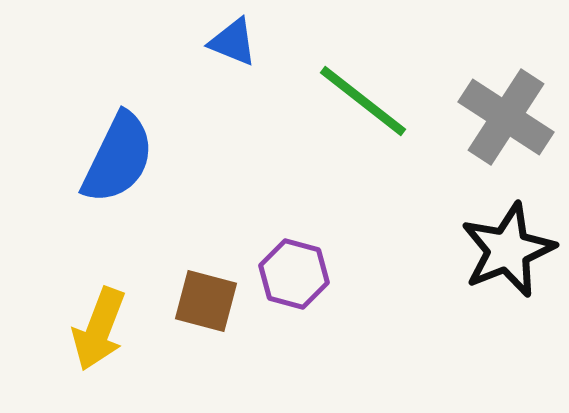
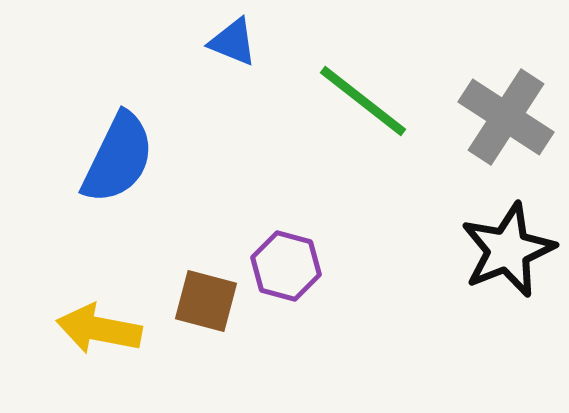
purple hexagon: moved 8 px left, 8 px up
yellow arrow: rotated 80 degrees clockwise
